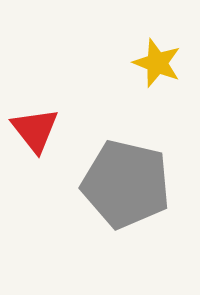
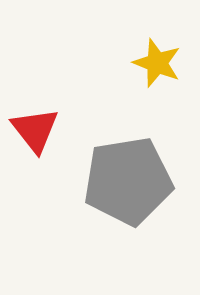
gray pentagon: moved 2 px right, 3 px up; rotated 22 degrees counterclockwise
